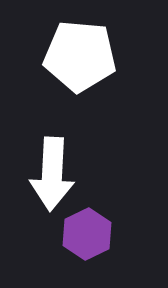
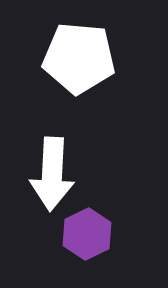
white pentagon: moved 1 px left, 2 px down
